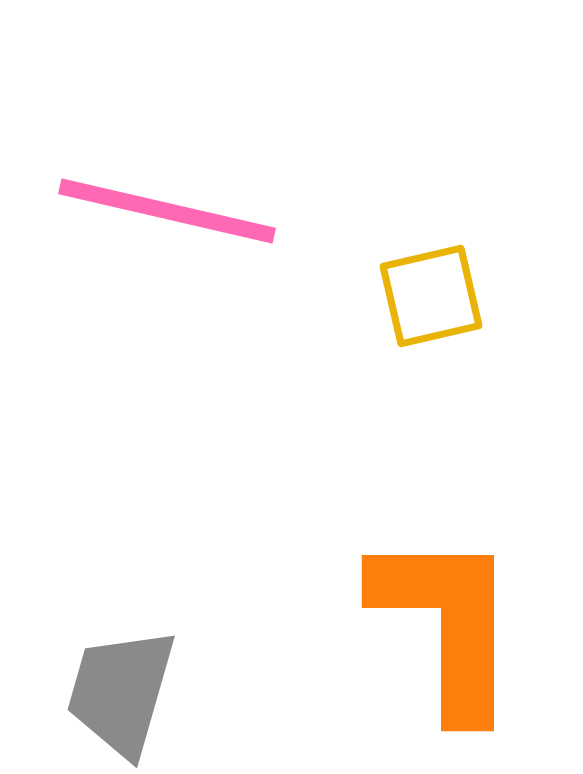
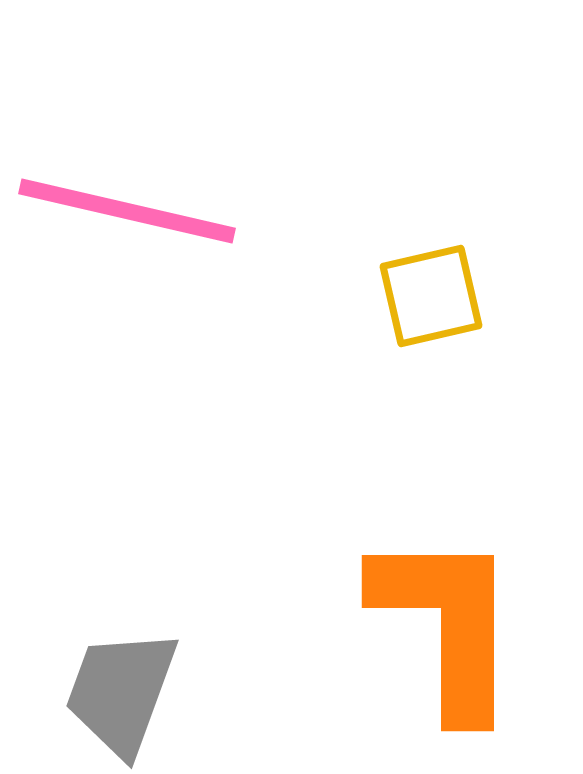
pink line: moved 40 px left
gray trapezoid: rotated 4 degrees clockwise
